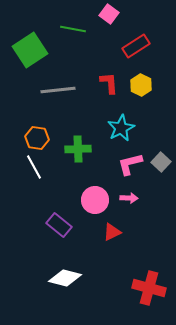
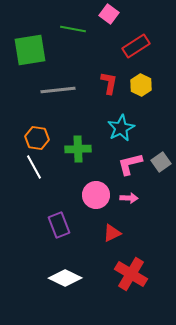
green square: rotated 24 degrees clockwise
red L-shape: rotated 15 degrees clockwise
gray square: rotated 12 degrees clockwise
pink circle: moved 1 px right, 5 px up
purple rectangle: rotated 30 degrees clockwise
red triangle: moved 1 px down
white diamond: rotated 12 degrees clockwise
red cross: moved 18 px left, 14 px up; rotated 16 degrees clockwise
